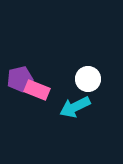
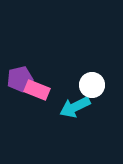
white circle: moved 4 px right, 6 px down
